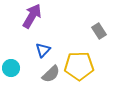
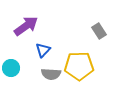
purple arrow: moved 6 px left, 10 px down; rotated 25 degrees clockwise
gray semicircle: rotated 48 degrees clockwise
